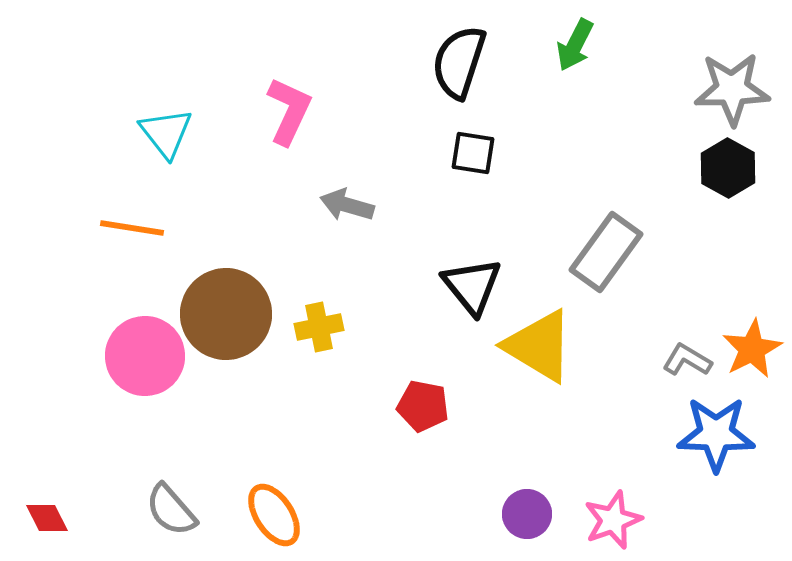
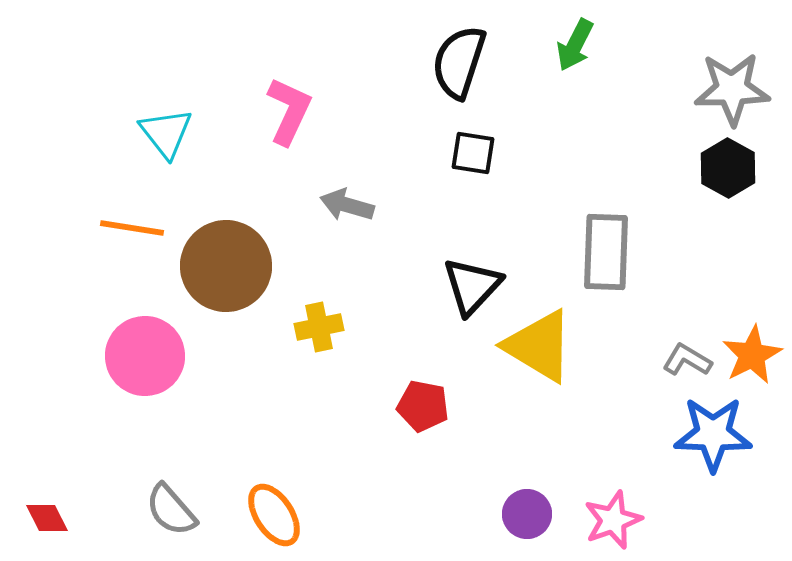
gray rectangle: rotated 34 degrees counterclockwise
black triangle: rotated 22 degrees clockwise
brown circle: moved 48 px up
orange star: moved 6 px down
blue star: moved 3 px left
